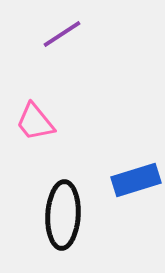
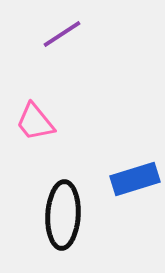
blue rectangle: moved 1 px left, 1 px up
